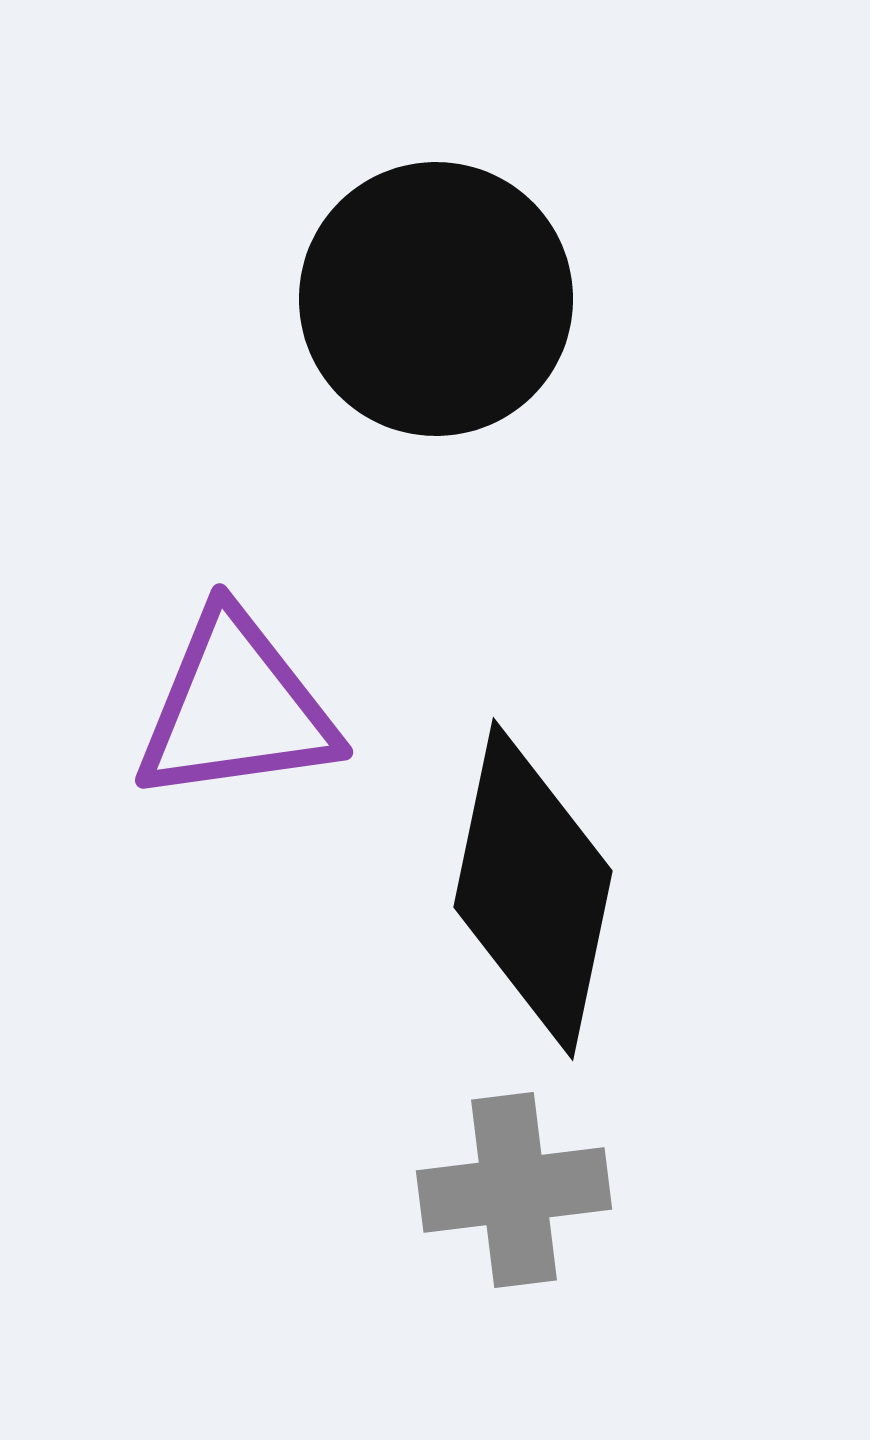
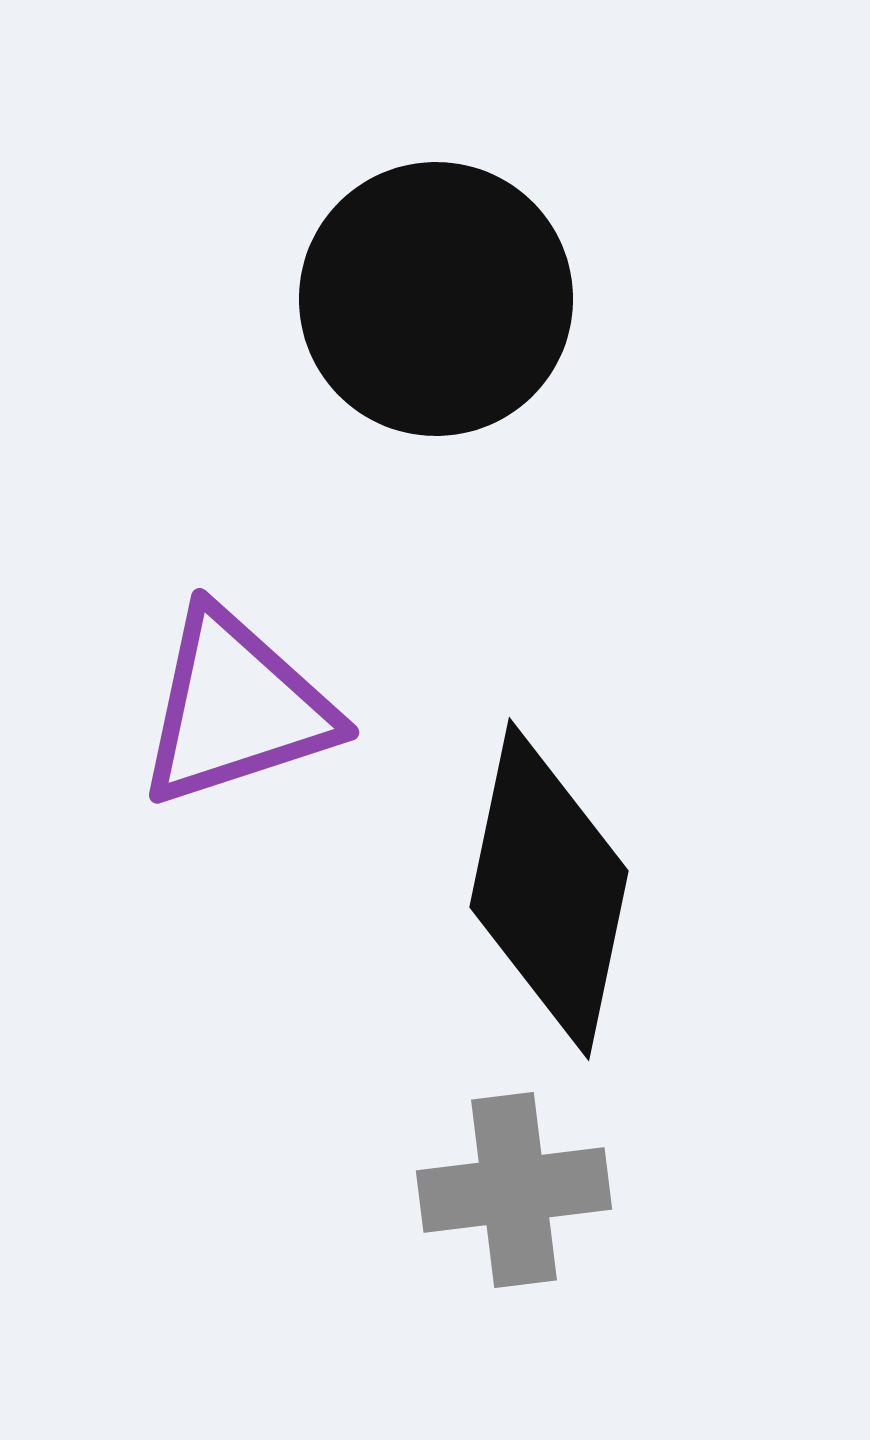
purple triangle: rotated 10 degrees counterclockwise
black diamond: moved 16 px right
